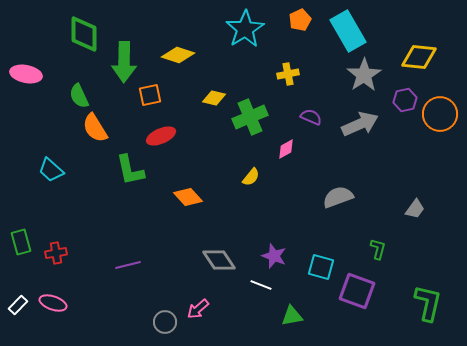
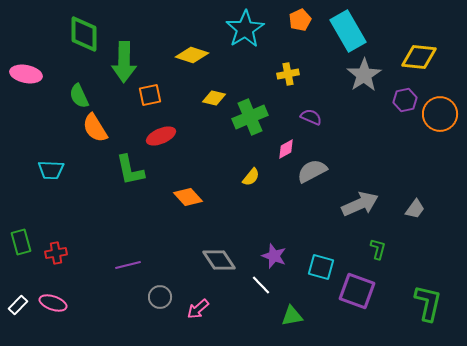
yellow diamond at (178, 55): moved 14 px right
gray arrow at (360, 124): moved 80 px down
cyan trapezoid at (51, 170): rotated 40 degrees counterclockwise
gray semicircle at (338, 197): moved 26 px left, 26 px up; rotated 8 degrees counterclockwise
white line at (261, 285): rotated 25 degrees clockwise
gray circle at (165, 322): moved 5 px left, 25 px up
